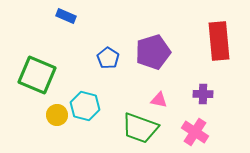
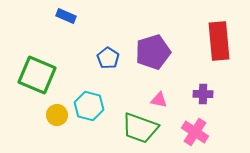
cyan hexagon: moved 4 px right
